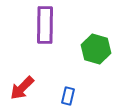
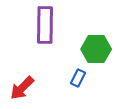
green hexagon: rotated 16 degrees counterclockwise
blue rectangle: moved 10 px right, 18 px up; rotated 12 degrees clockwise
